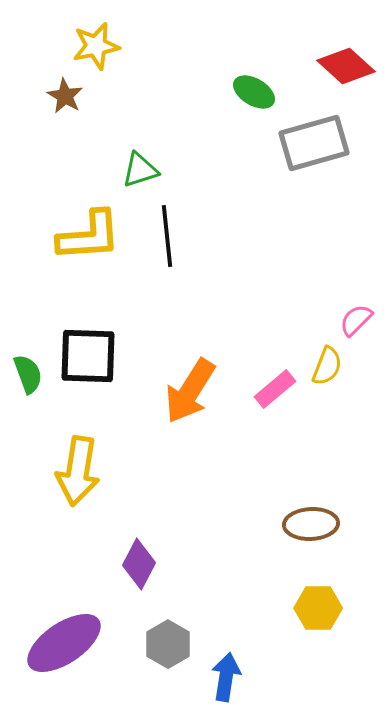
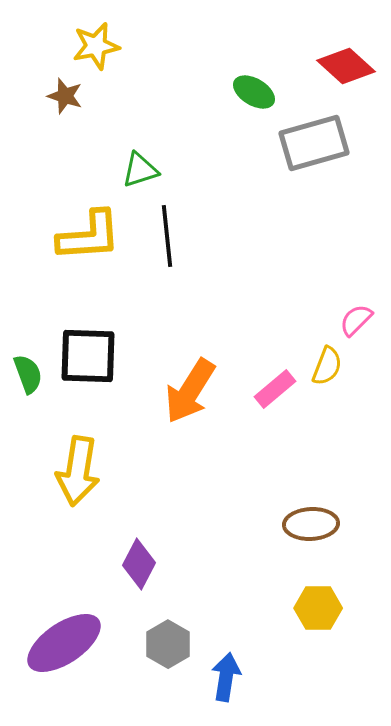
brown star: rotated 12 degrees counterclockwise
